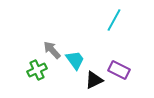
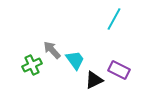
cyan line: moved 1 px up
green cross: moved 5 px left, 5 px up
